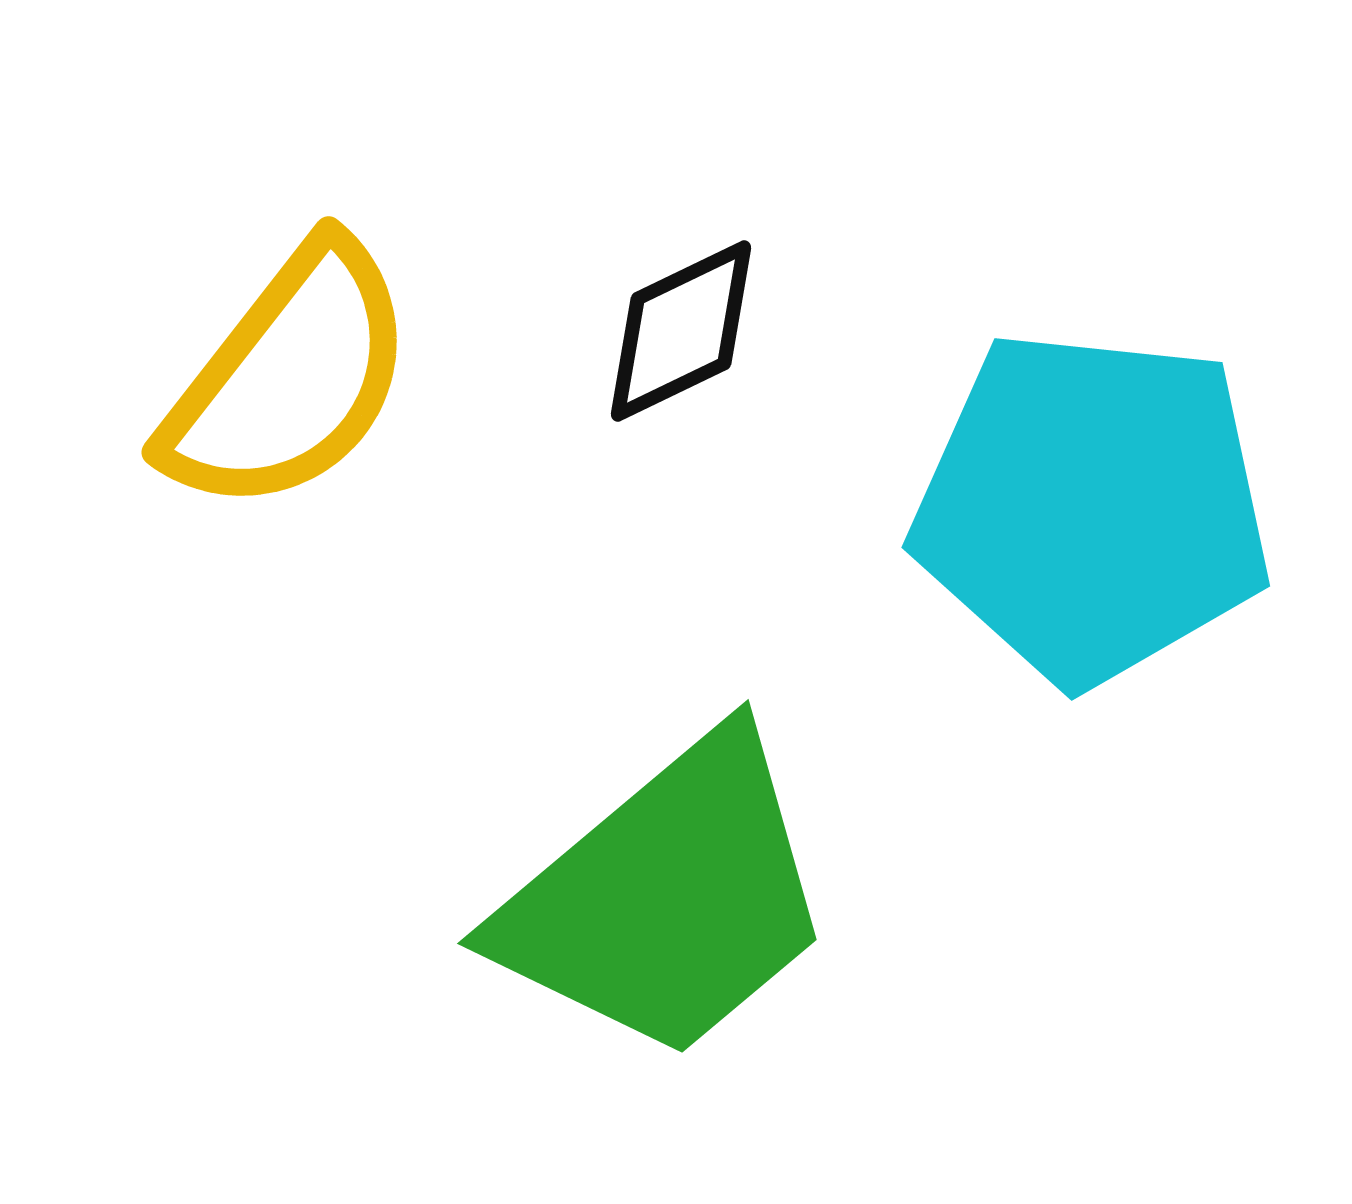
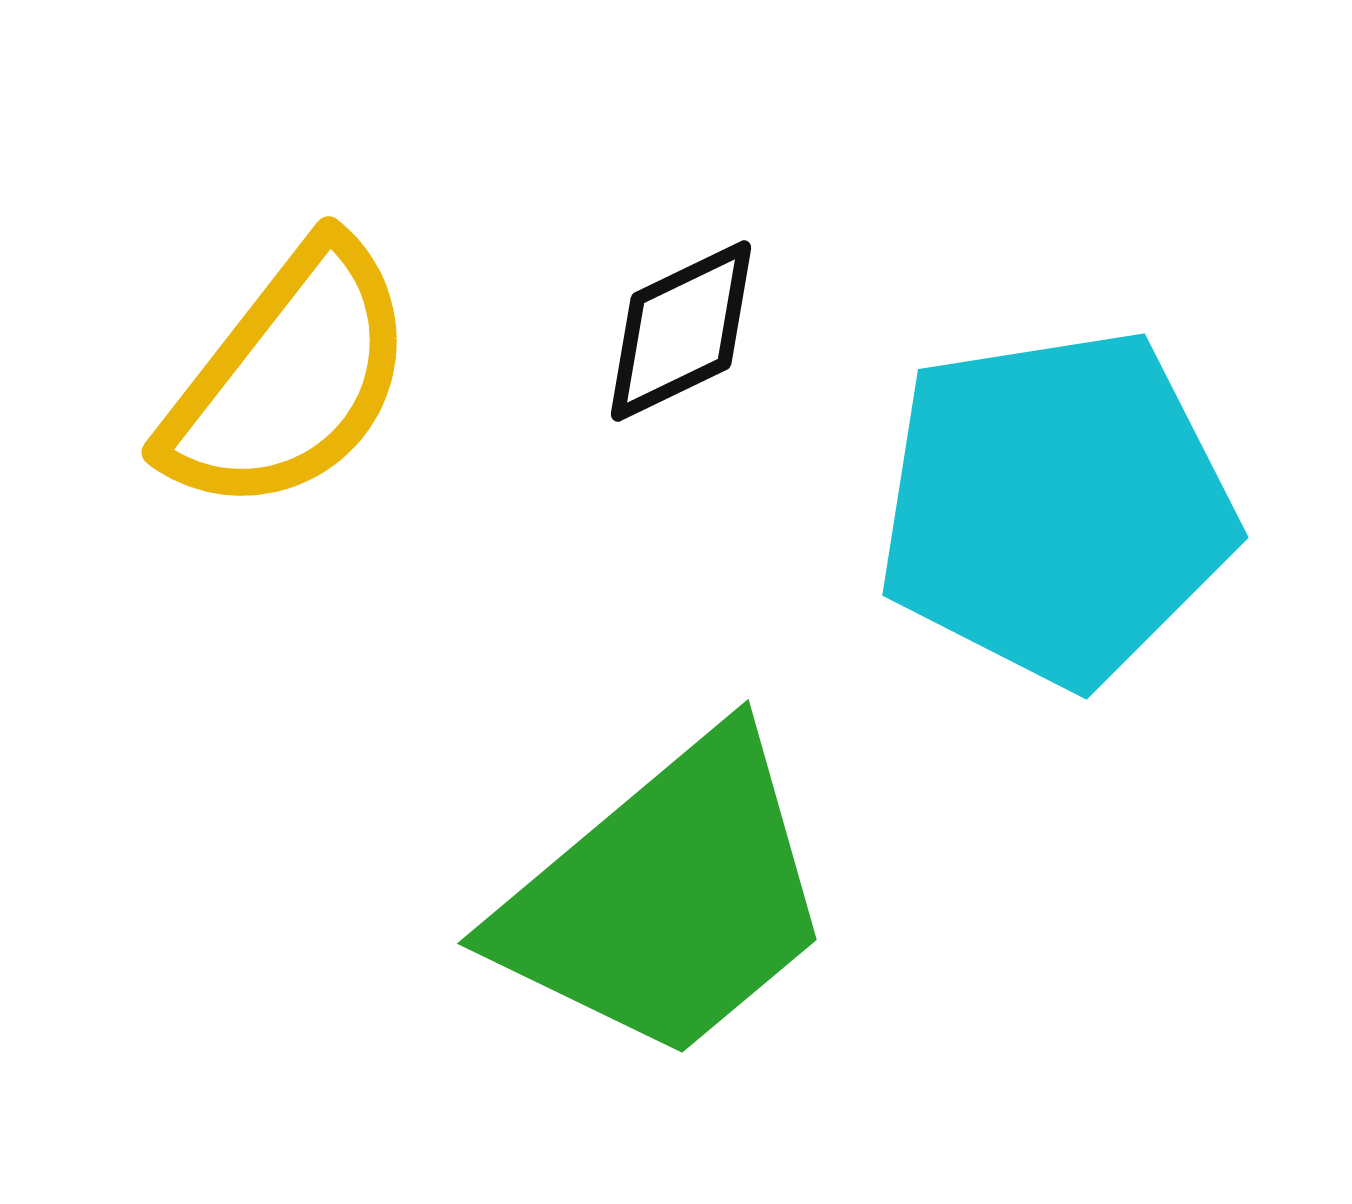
cyan pentagon: moved 36 px left; rotated 15 degrees counterclockwise
